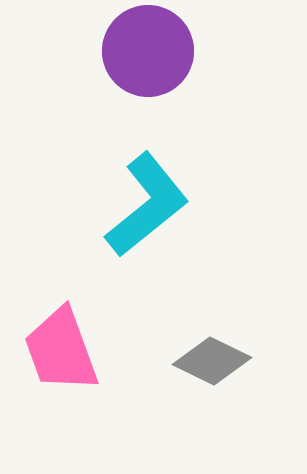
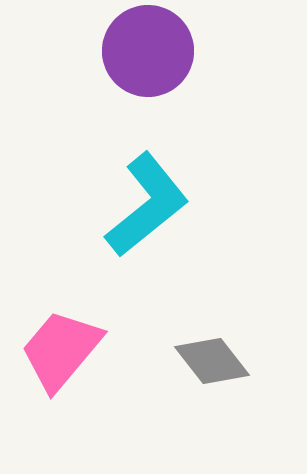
pink trapezoid: rotated 60 degrees clockwise
gray diamond: rotated 26 degrees clockwise
